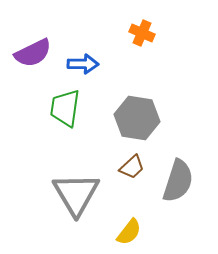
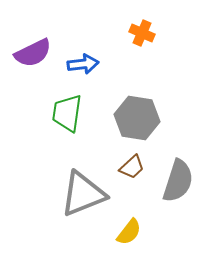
blue arrow: rotated 8 degrees counterclockwise
green trapezoid: moved 2 px right, 5 px down
gray triangle: moved 7 px right; rotated 39 degrees clockwise
